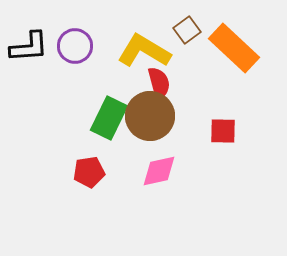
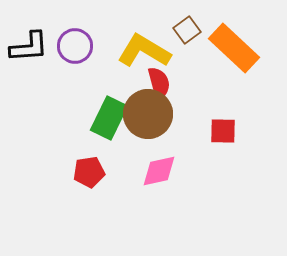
brown circle: moved 2 px left, 2 px up
